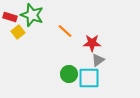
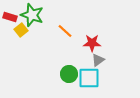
yellow square: moved 3 px right, 2 px up
